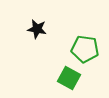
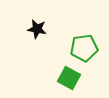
green pentagon: moved 1 px left, 1 px up; rotated 16 degrees counterclockwise
